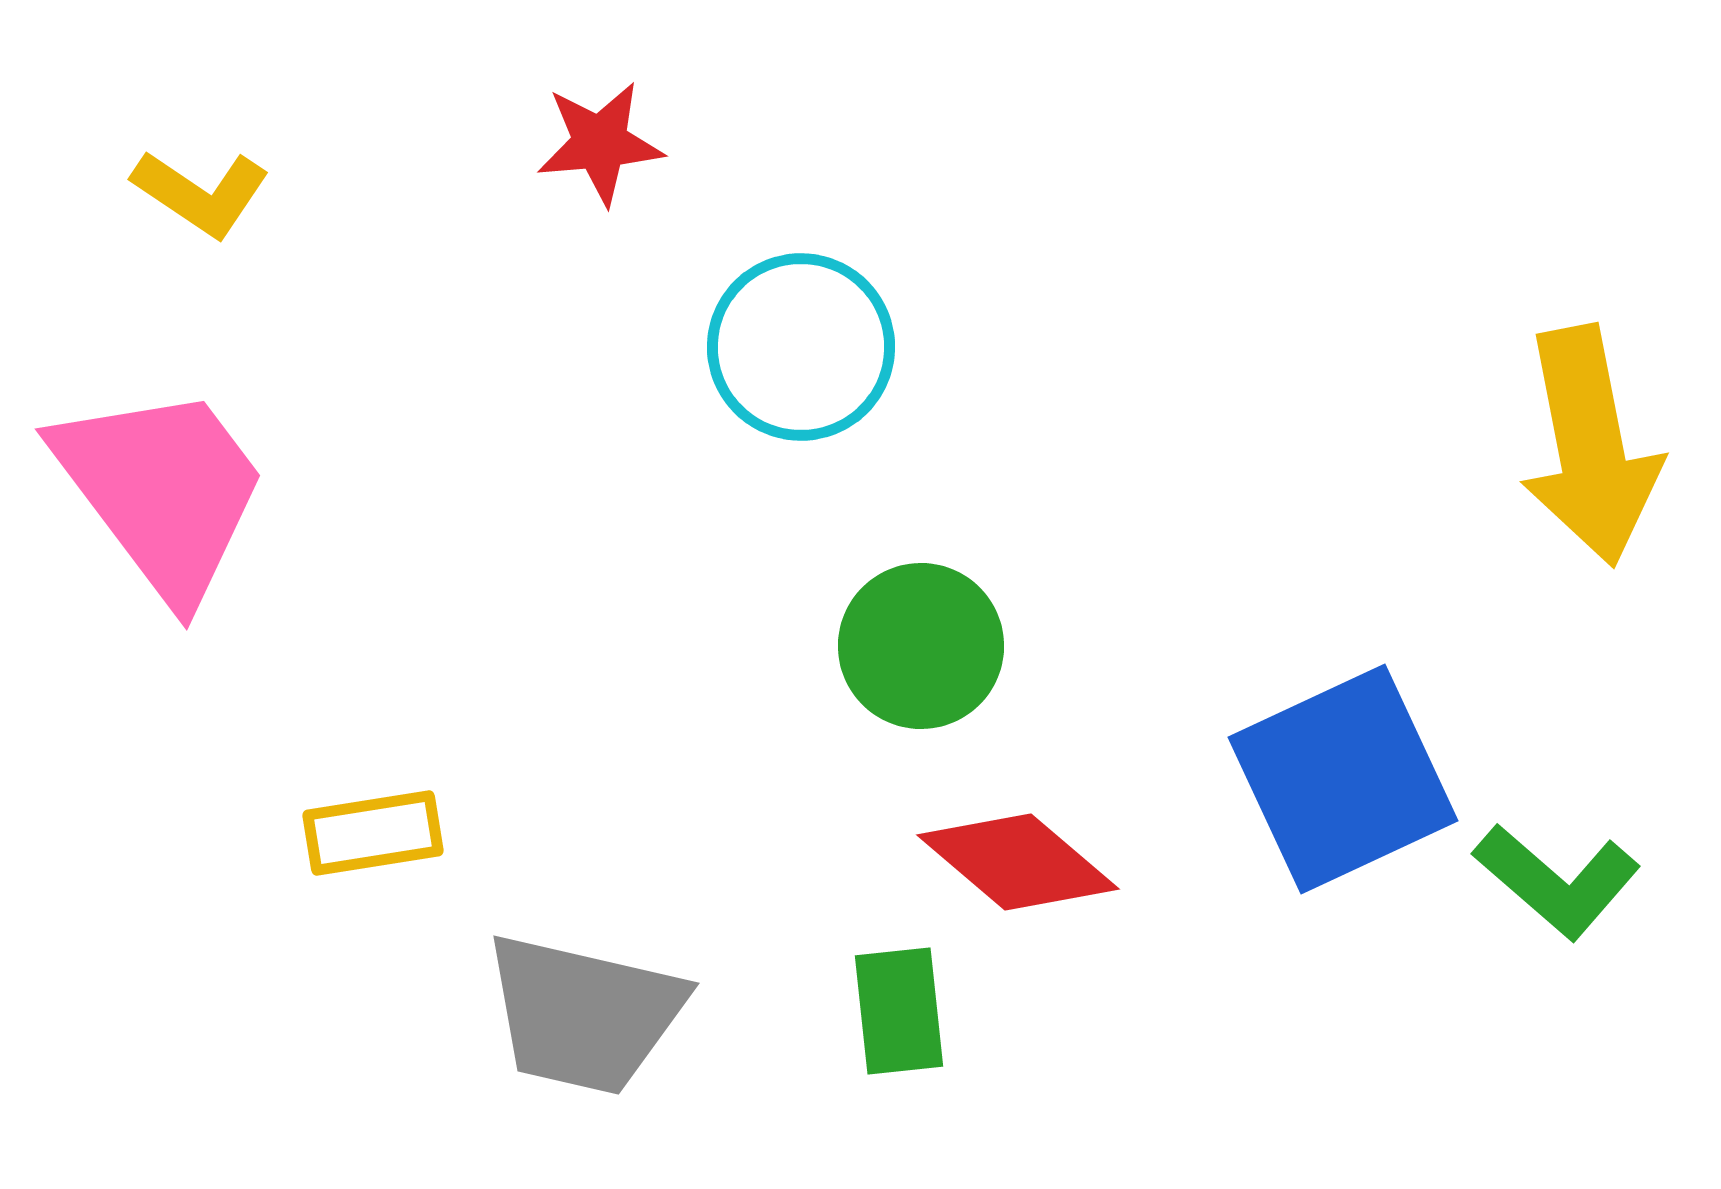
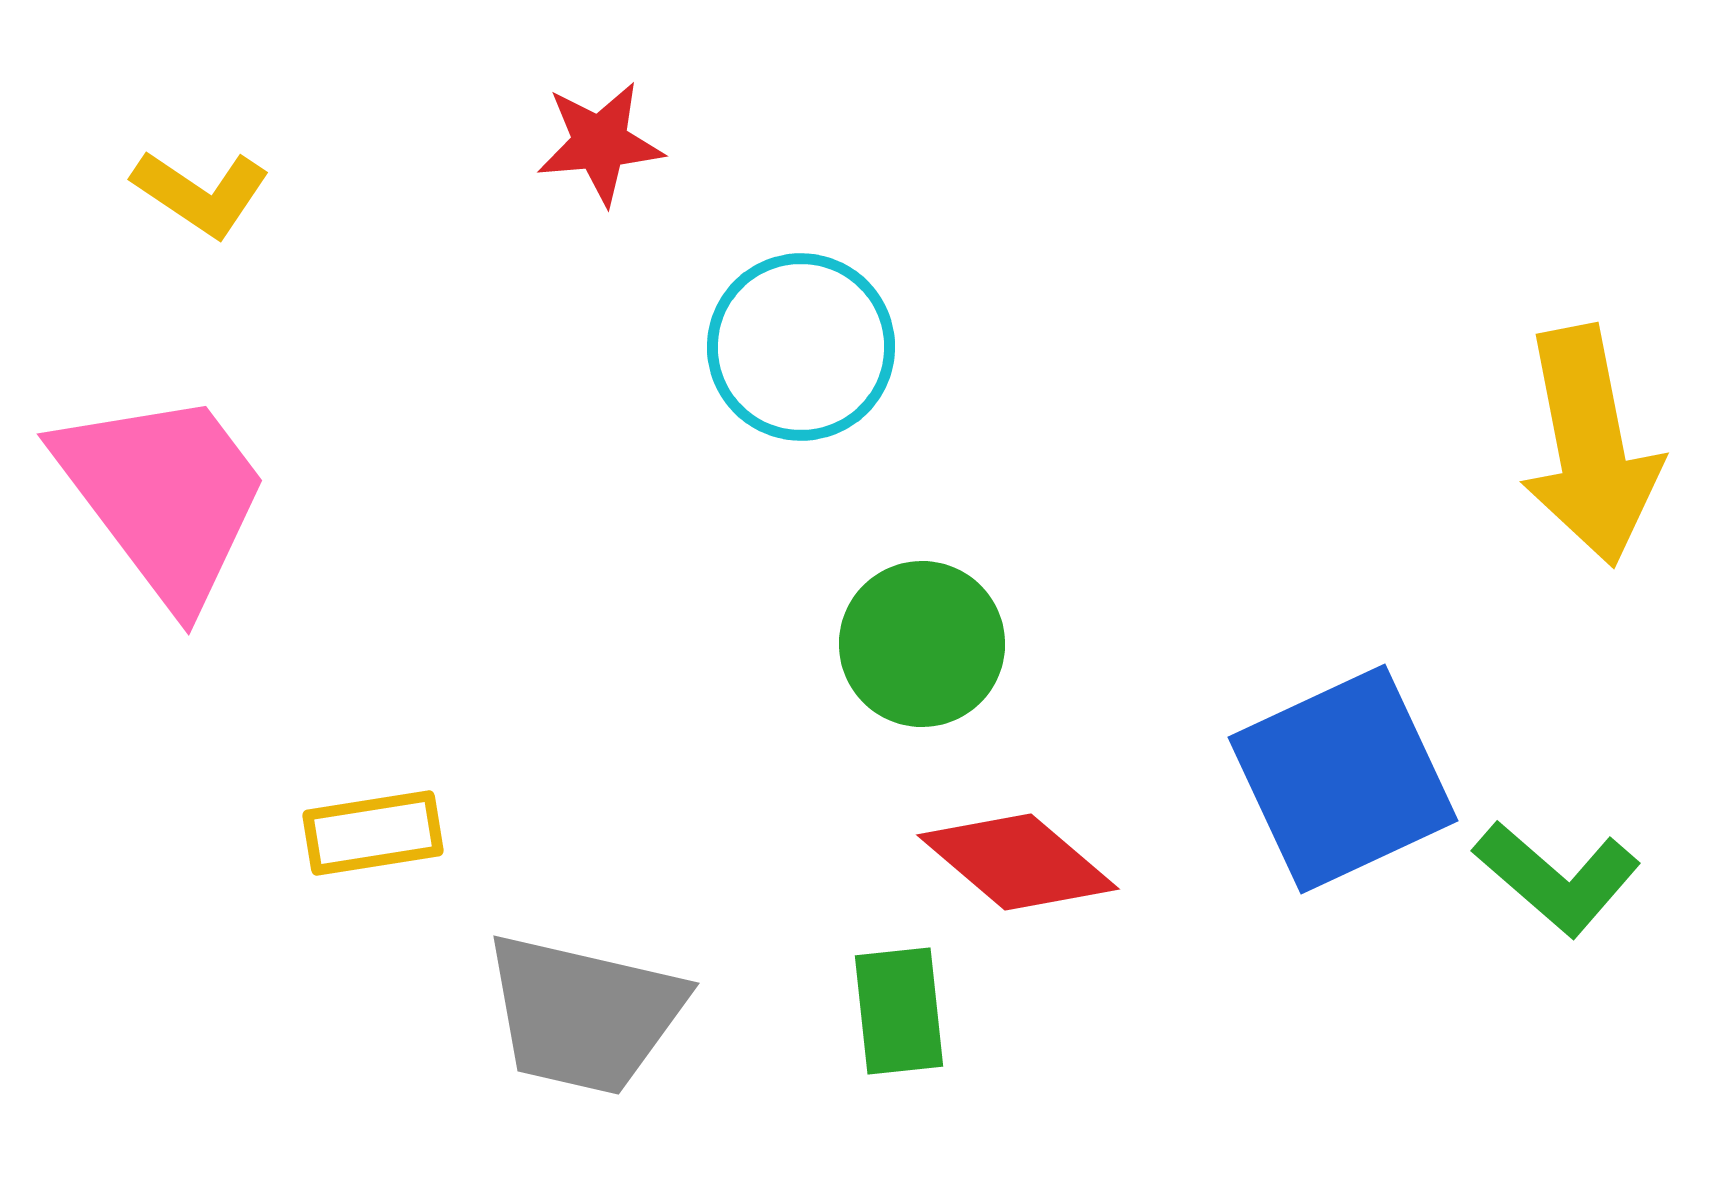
pink trapezoid: moved 2 px right, 5 px down
green circle: moved 1 px right, 2 px up
green L-shape: moved 3 px up
